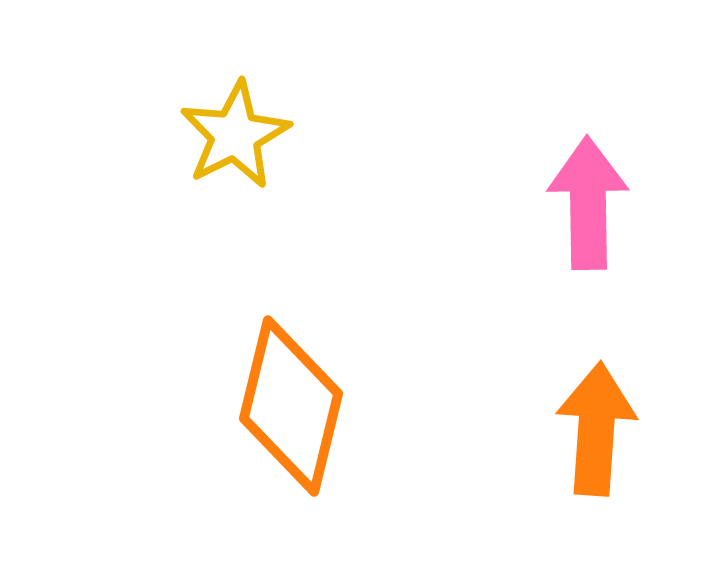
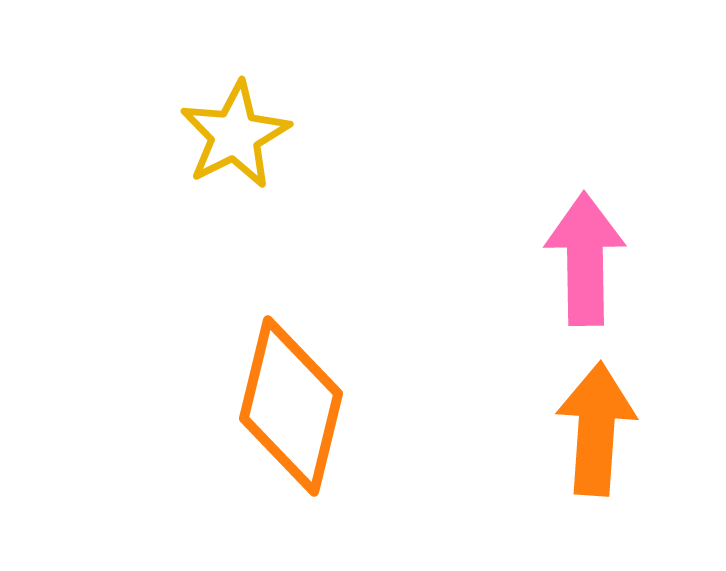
pink arrow: moved 3 px left, 56 px down
